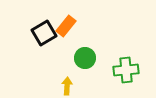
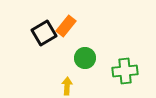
green cross: moved 1 px left, 1 px down
